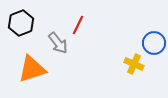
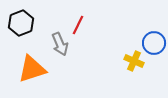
gray arrow: moved 2 px right, 1 px down; rotated 15 degrees clockwise
yellow cross: moved 3 px up
